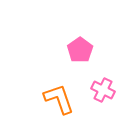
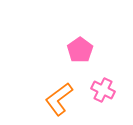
orange L-shape: rotated 108 degrees counterclockwise
